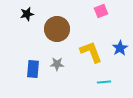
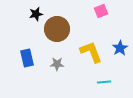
black star: moved 9 px right
blue rectangle: moved 6 px left, 11 px up; rotated 18 degrees counterclockwise
